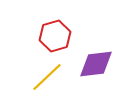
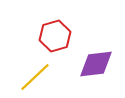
yellow line: moved 12 px left
